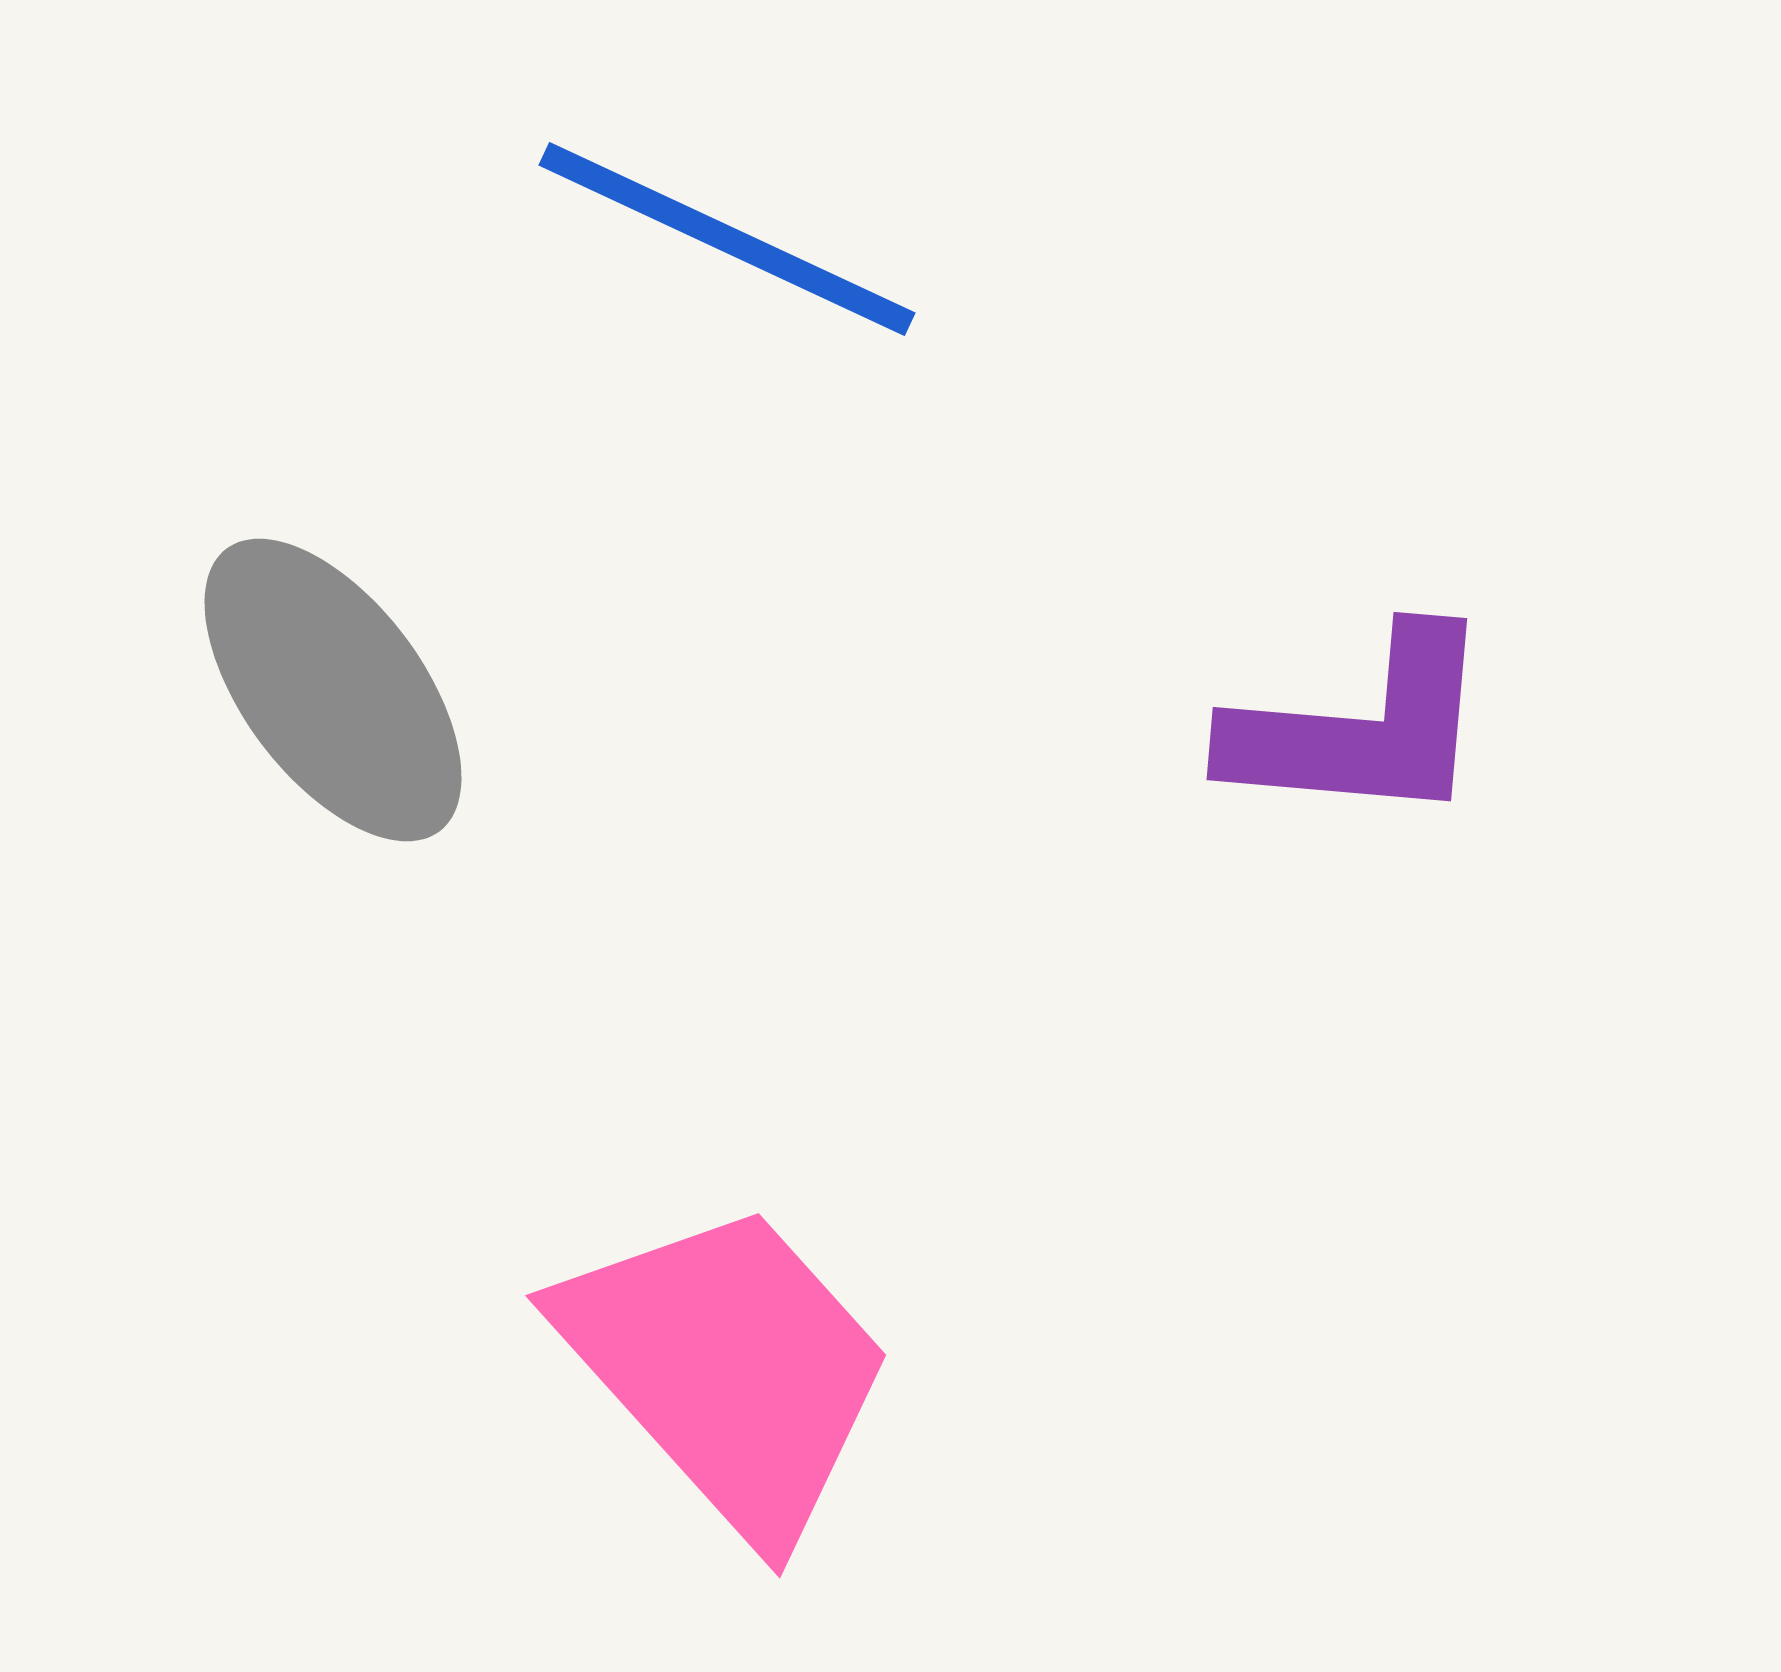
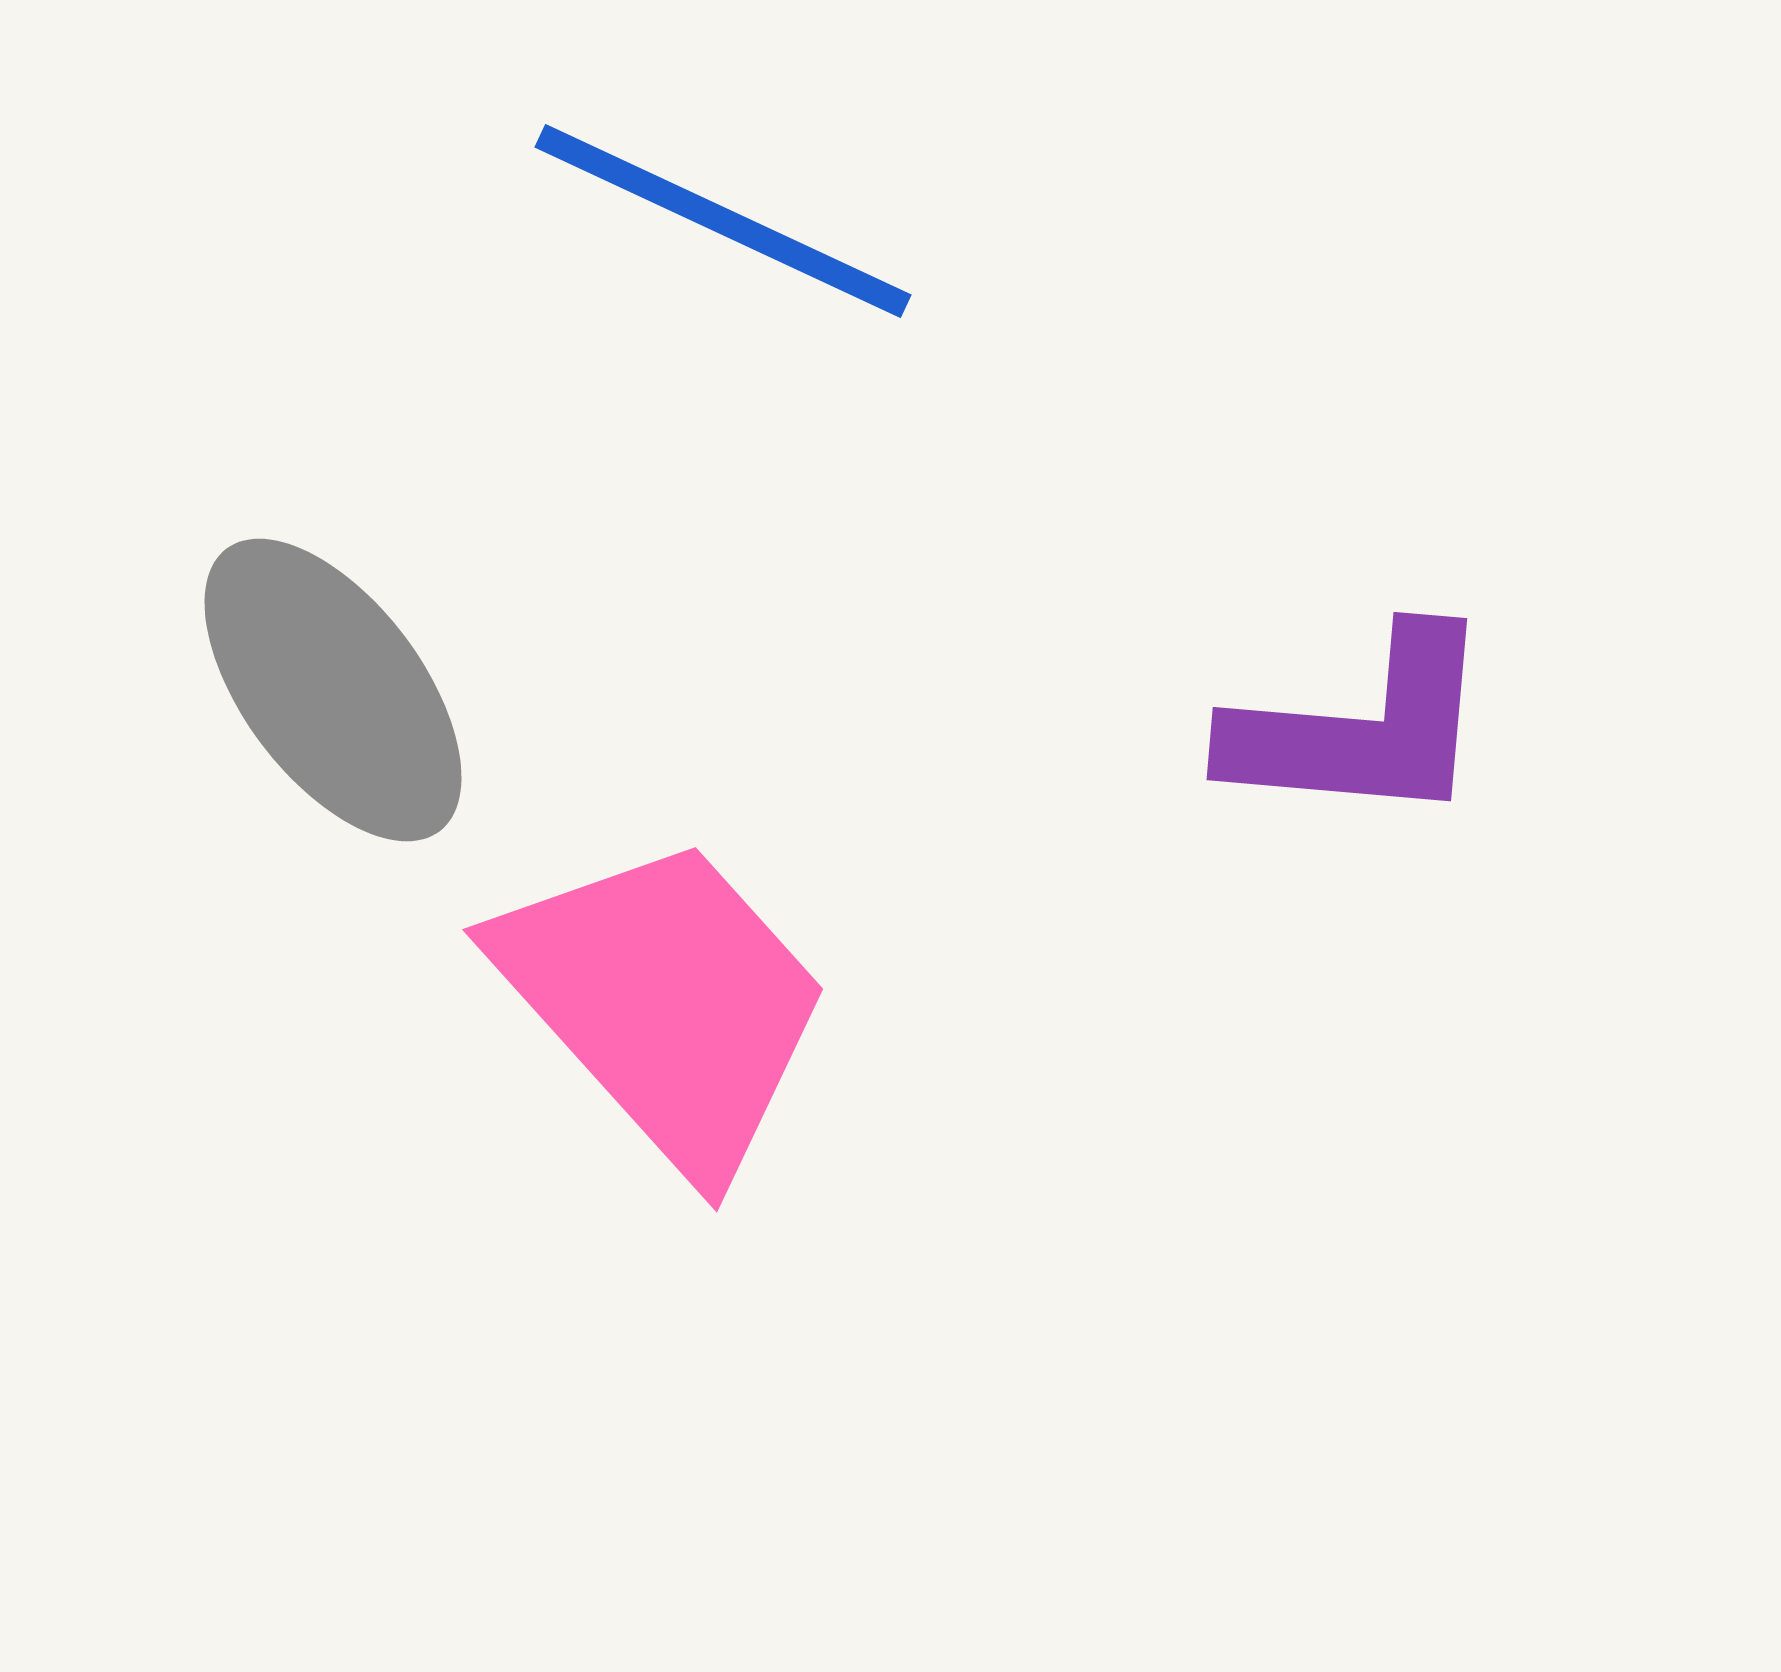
blue line: moved 4 px left, 18 px up
pink trapezoid: moved 63 px left, 366 px up
